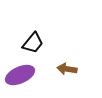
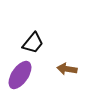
purple ellipse: rotated 32 degrees counterclockwise
